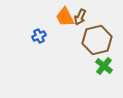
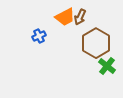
orange trapezoid: rotated 90 degrees counterclockwise
brown hexagon: moved 1 px left, 3 px down; rotated 16 degrees counterclockwise
green cross: moved 3 px right
